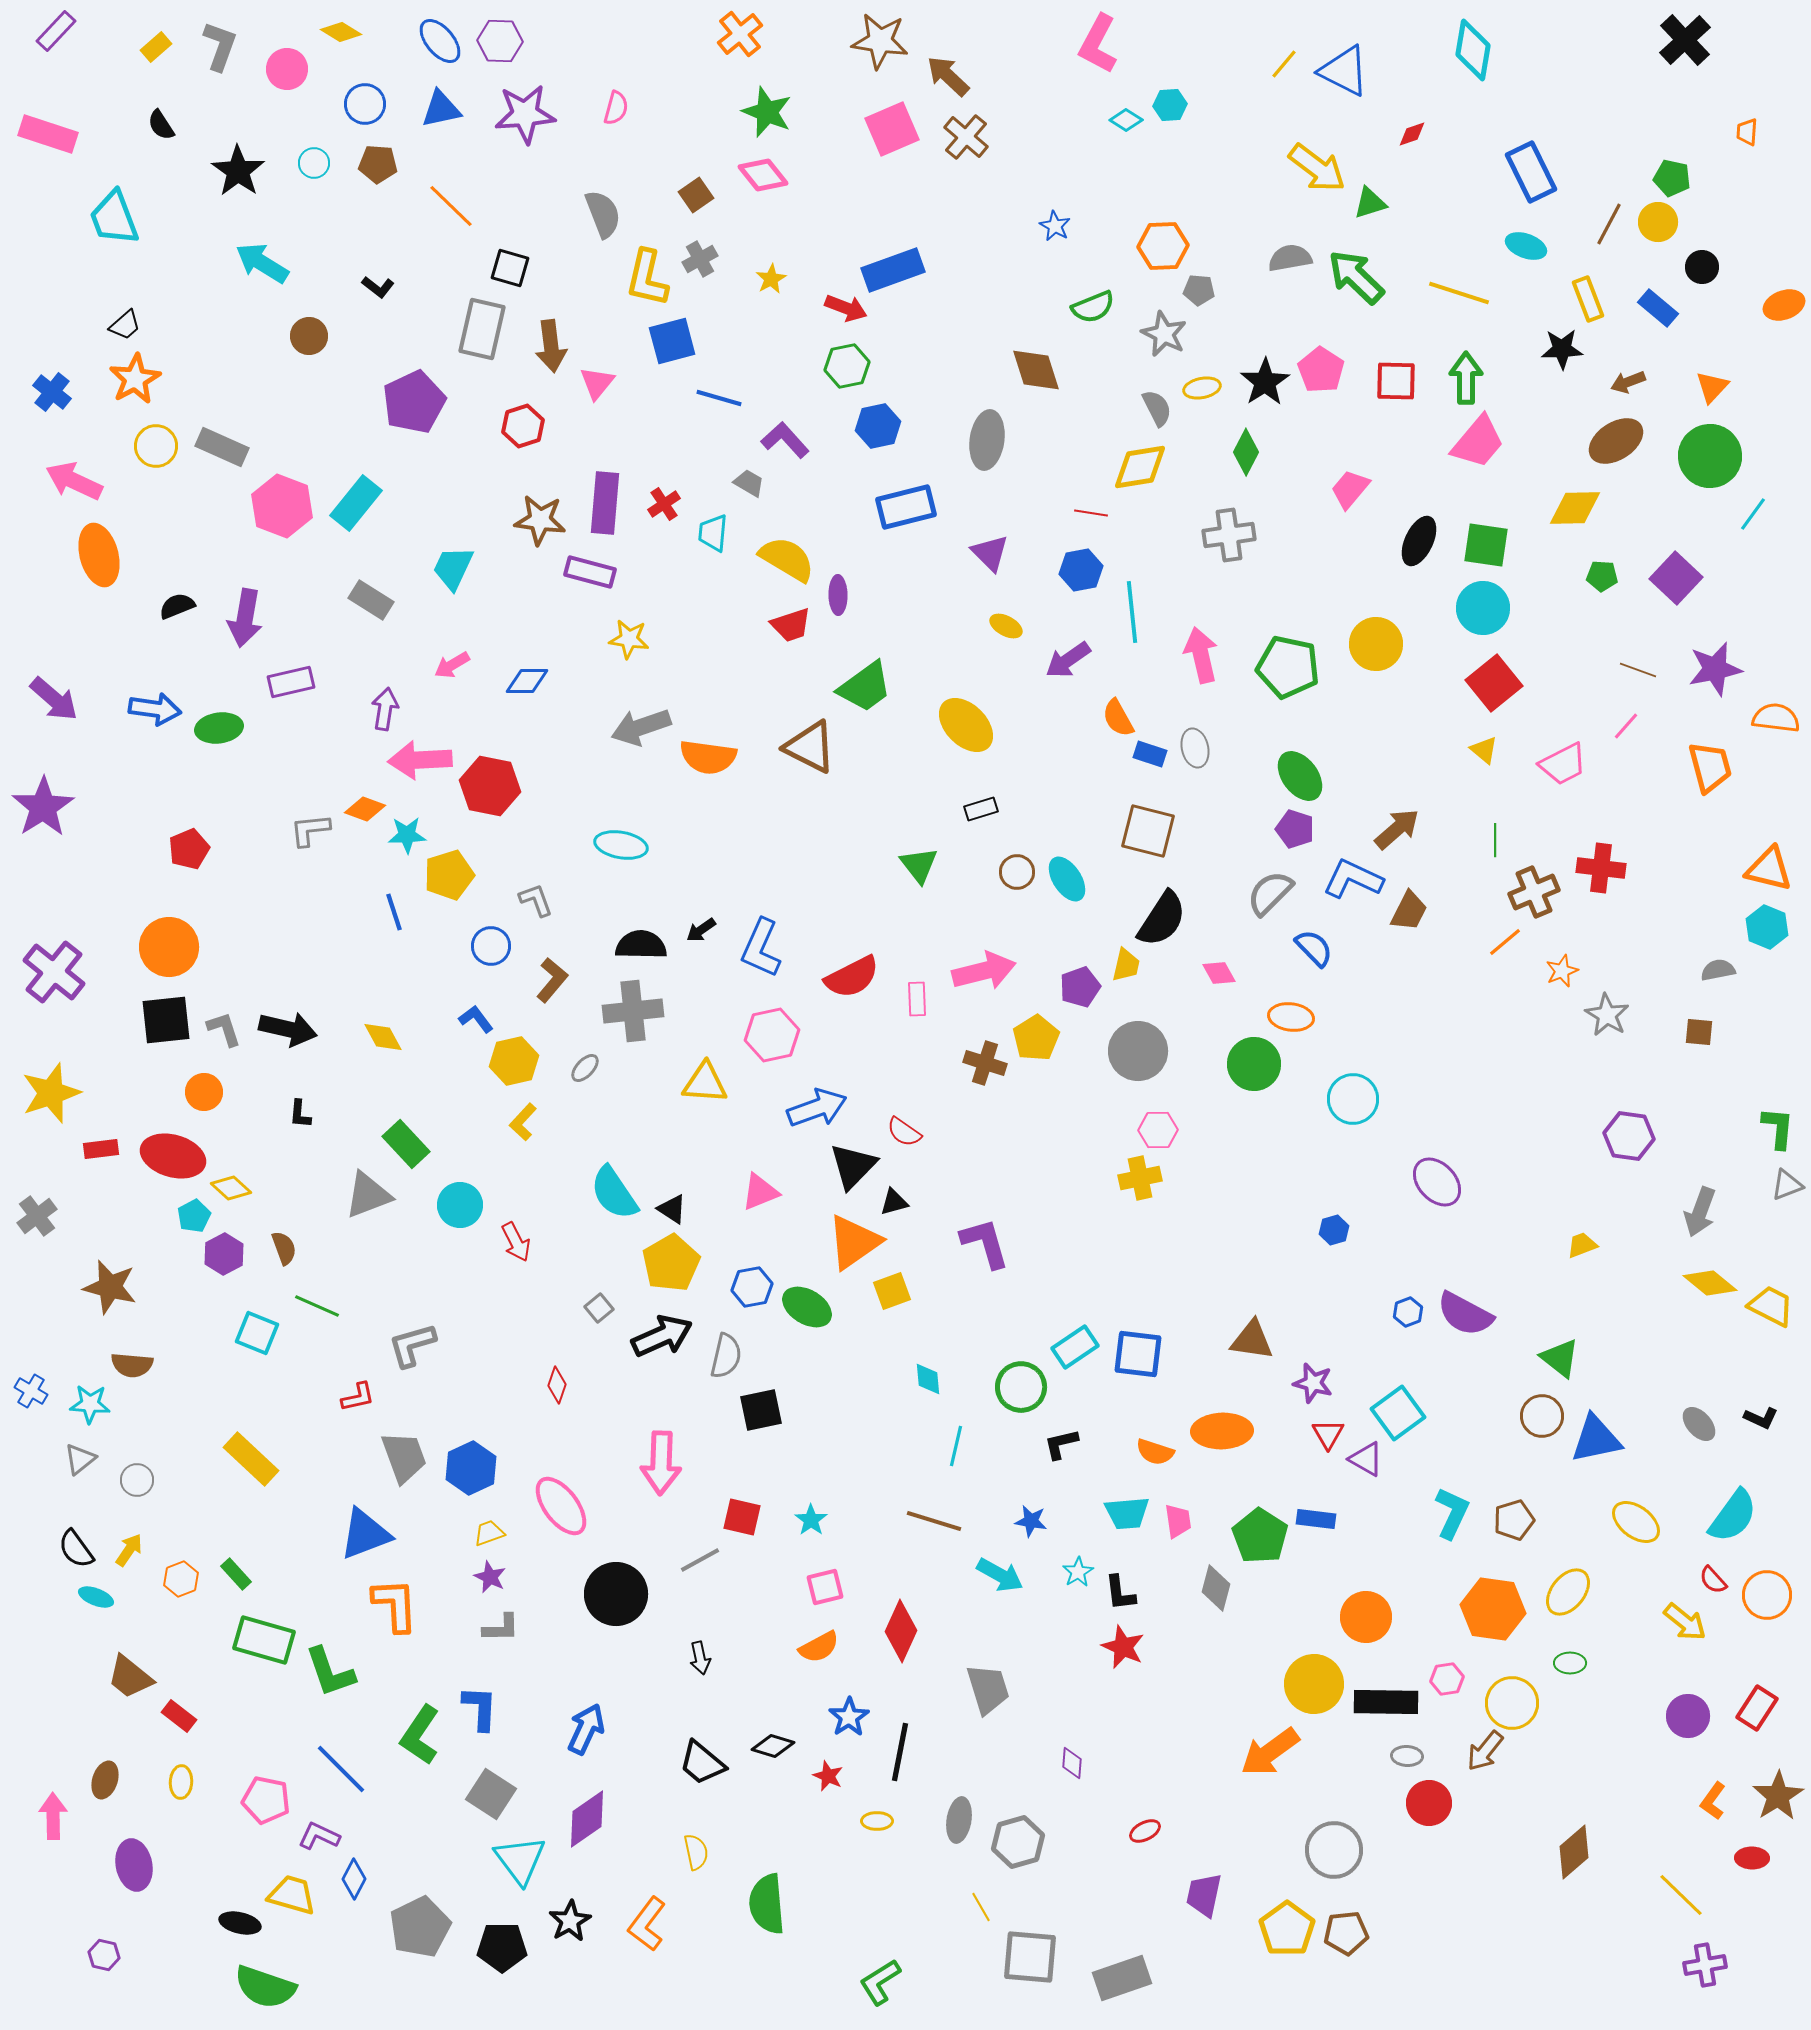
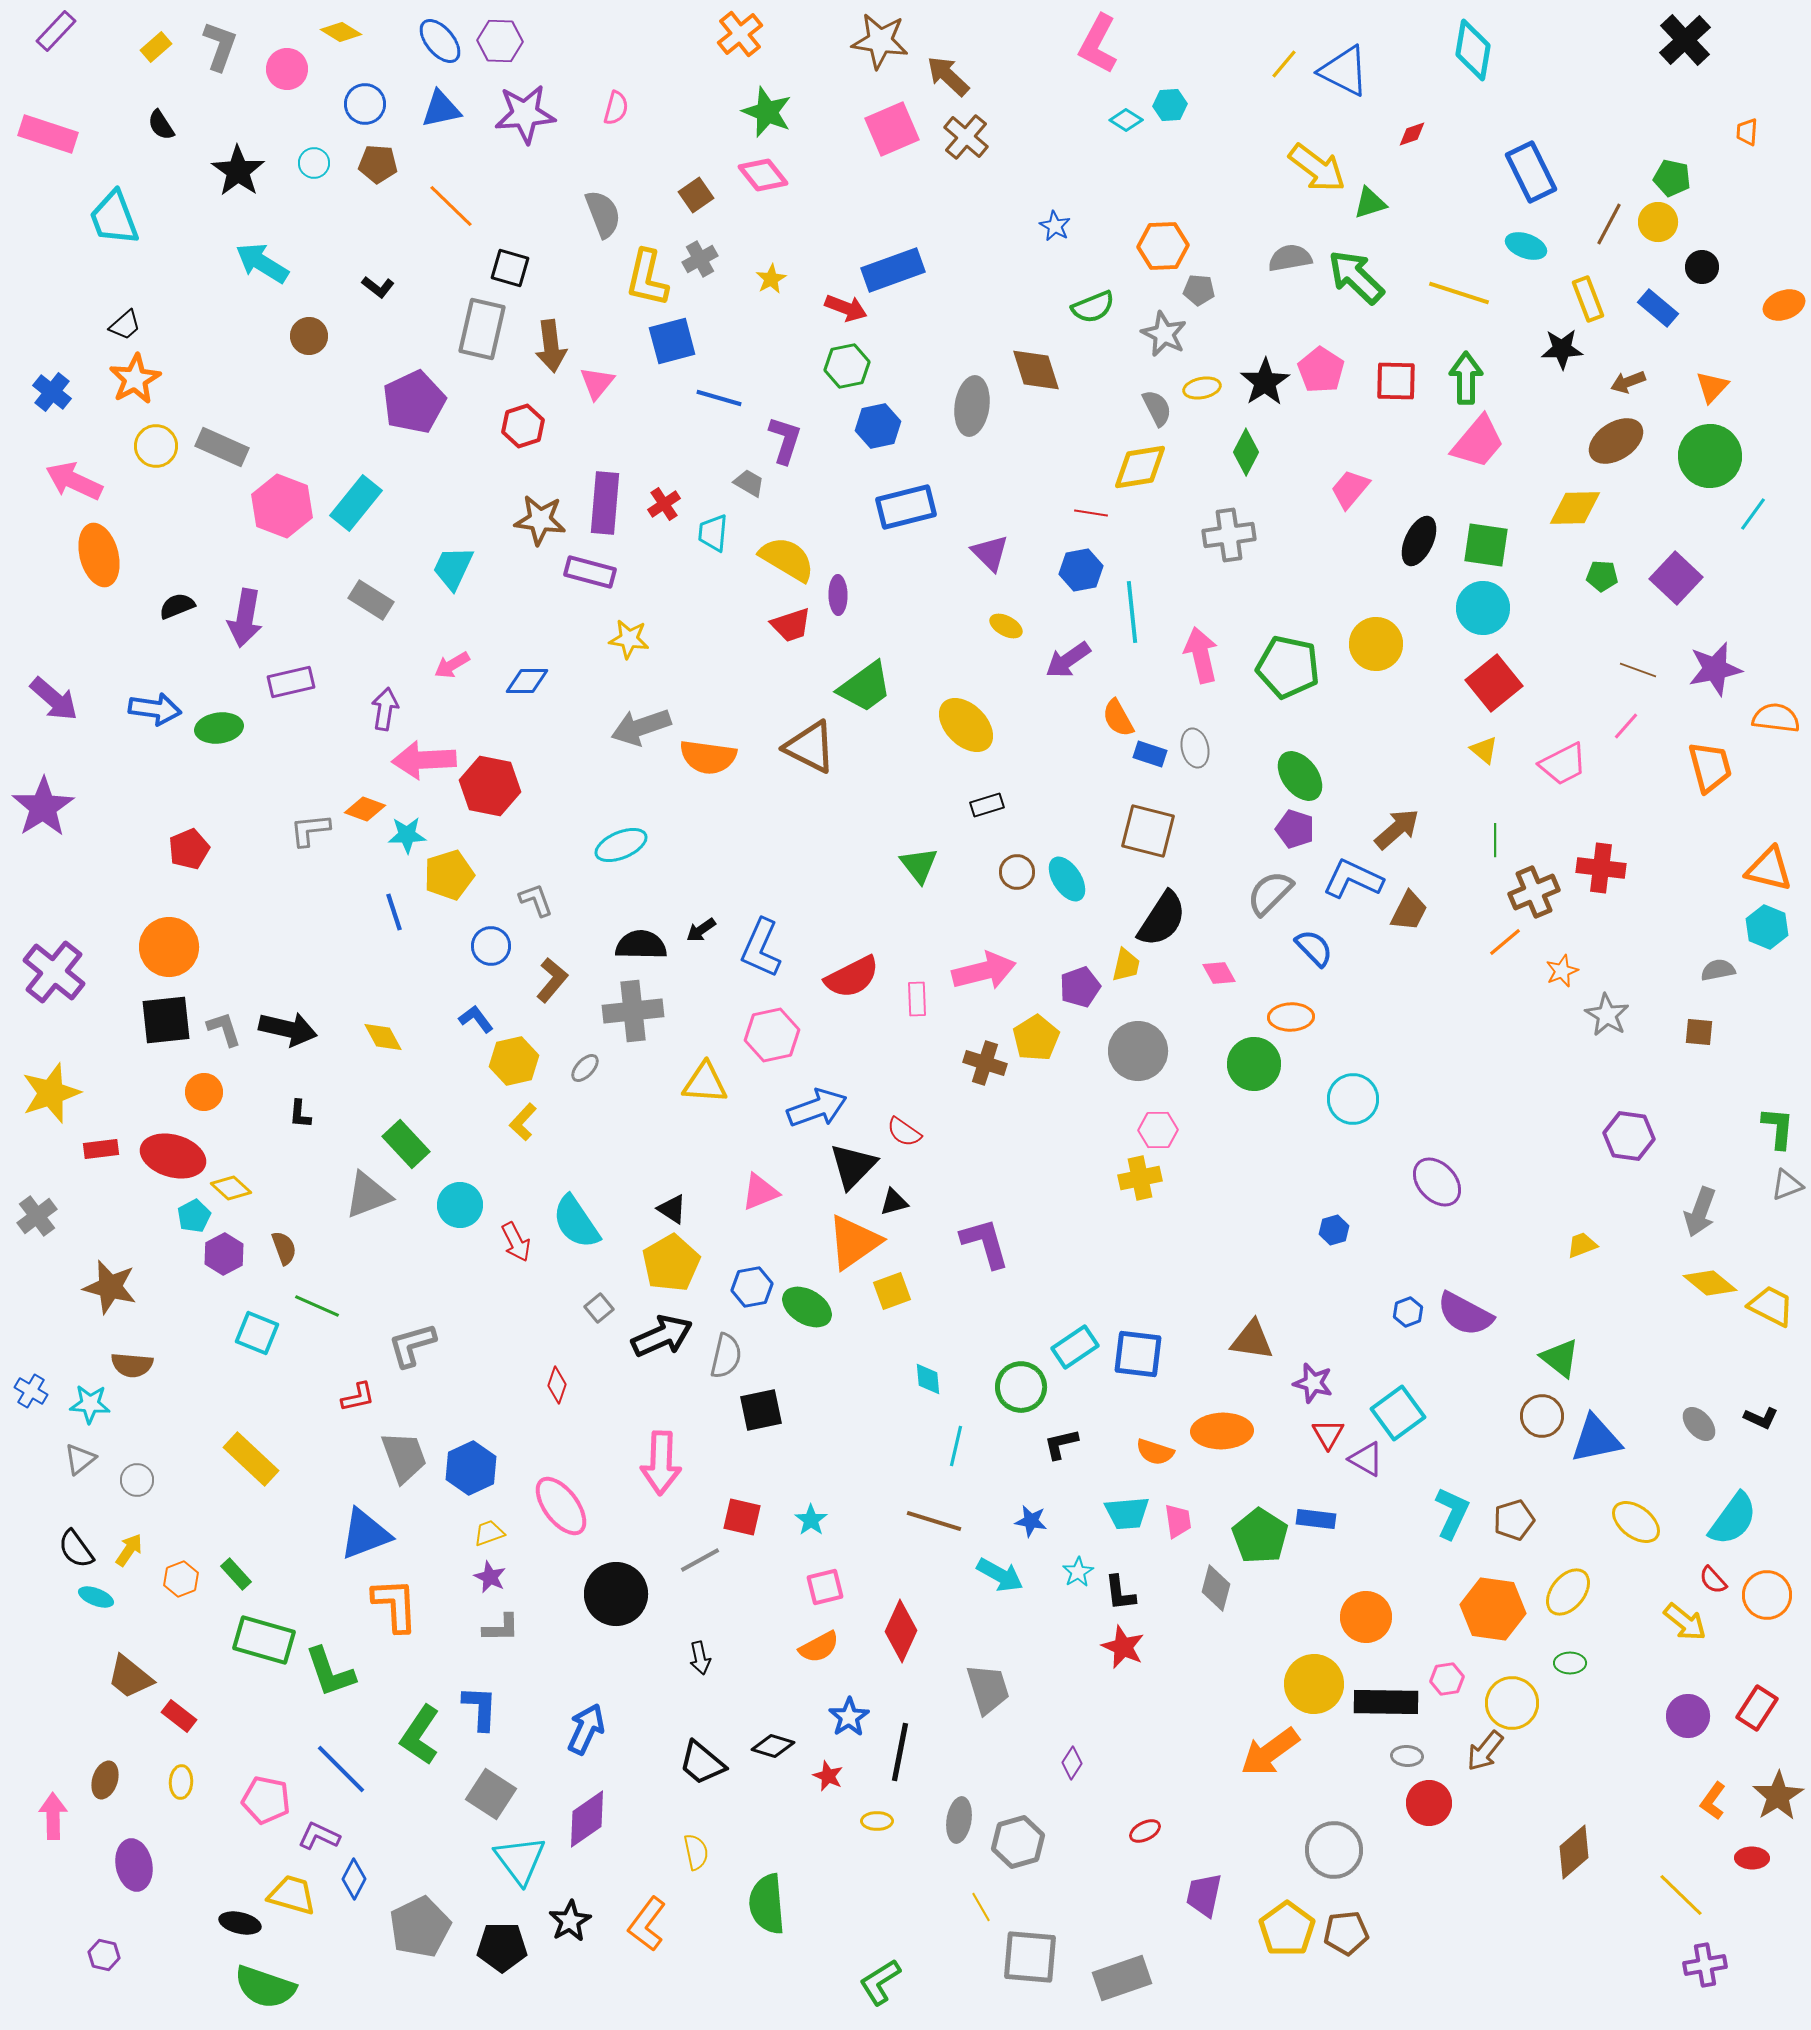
purple L-shape at (785, 440): rotated 60 degrees clockwise
gray ellipse at (987, 440): moved 15 px left, 34 px up
pink arrow at (420, 760): moved 4 px right
black rectangle at (981, 809): moved 6 px right, 4 px up
cyan ellipse at (621, 845): rotated 33 degrees counterclockwise
orange ellipse at (1291, 1017): rotated 9 degrees counterclockwise
cyan semicircle at (614, 1193): moved 38 px left, 29 px down
cyan semicircle at (1733, 1516): moved 3 px down
purple diamond at (1072, 1763): rotated 28 degrees clockwise
